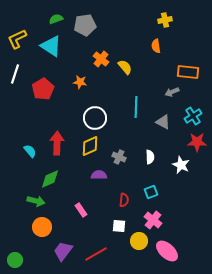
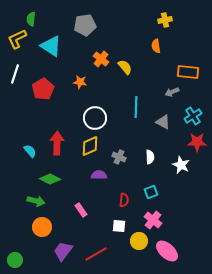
green semicircle: moved 25 px left; rotated 64 degrees counterclockwise
green diamond: rotated 50 degrees clockwise
